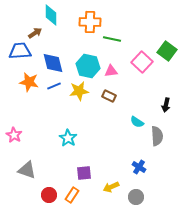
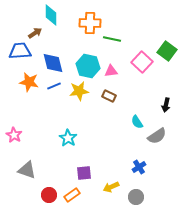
orange cross: moved 1 px down
cyan semicircle: rotated 24 degrees clockwise
gray semicircle: rotated 60 degrees clockwise
blue cross: rotated 24 degrees clockwise
orange rectangle: rotated 21 degrees clockwise
